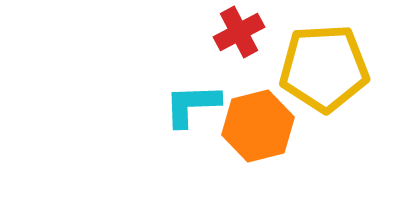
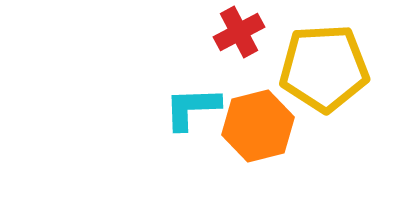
cyan L-shape: moved 3 px down
